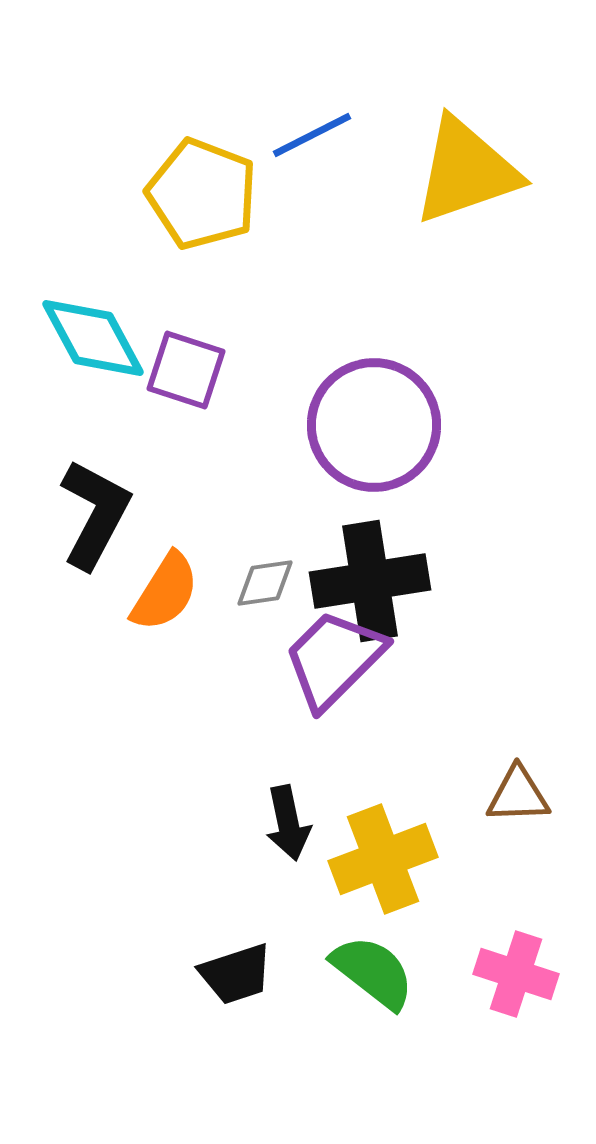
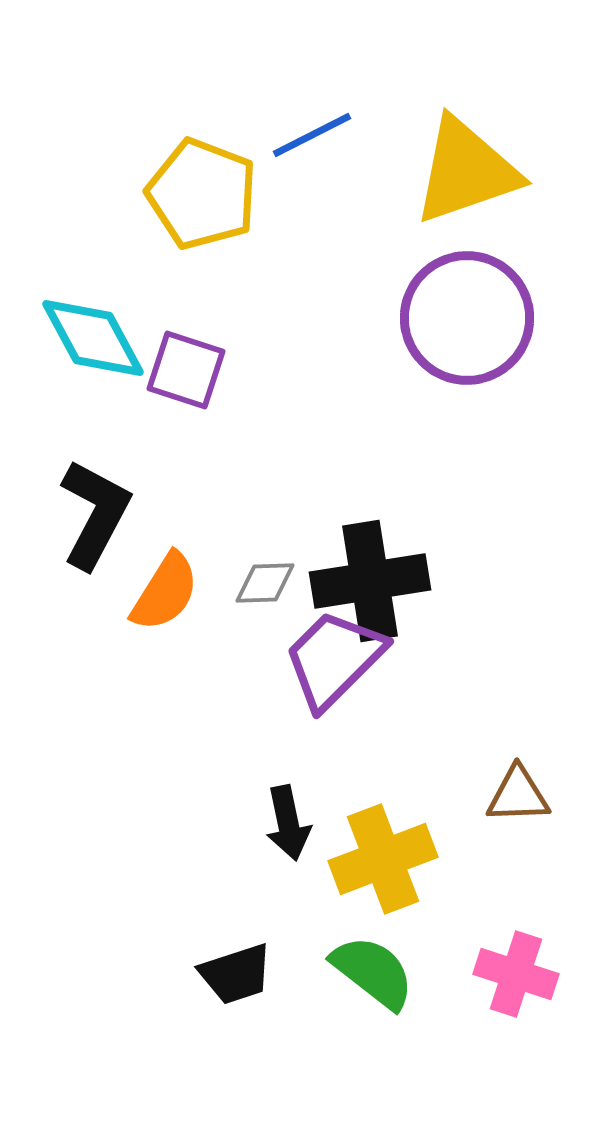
purple circle: moved 93 px right, 107 px up
gray diamond: rotated 6 degrees clockwise
